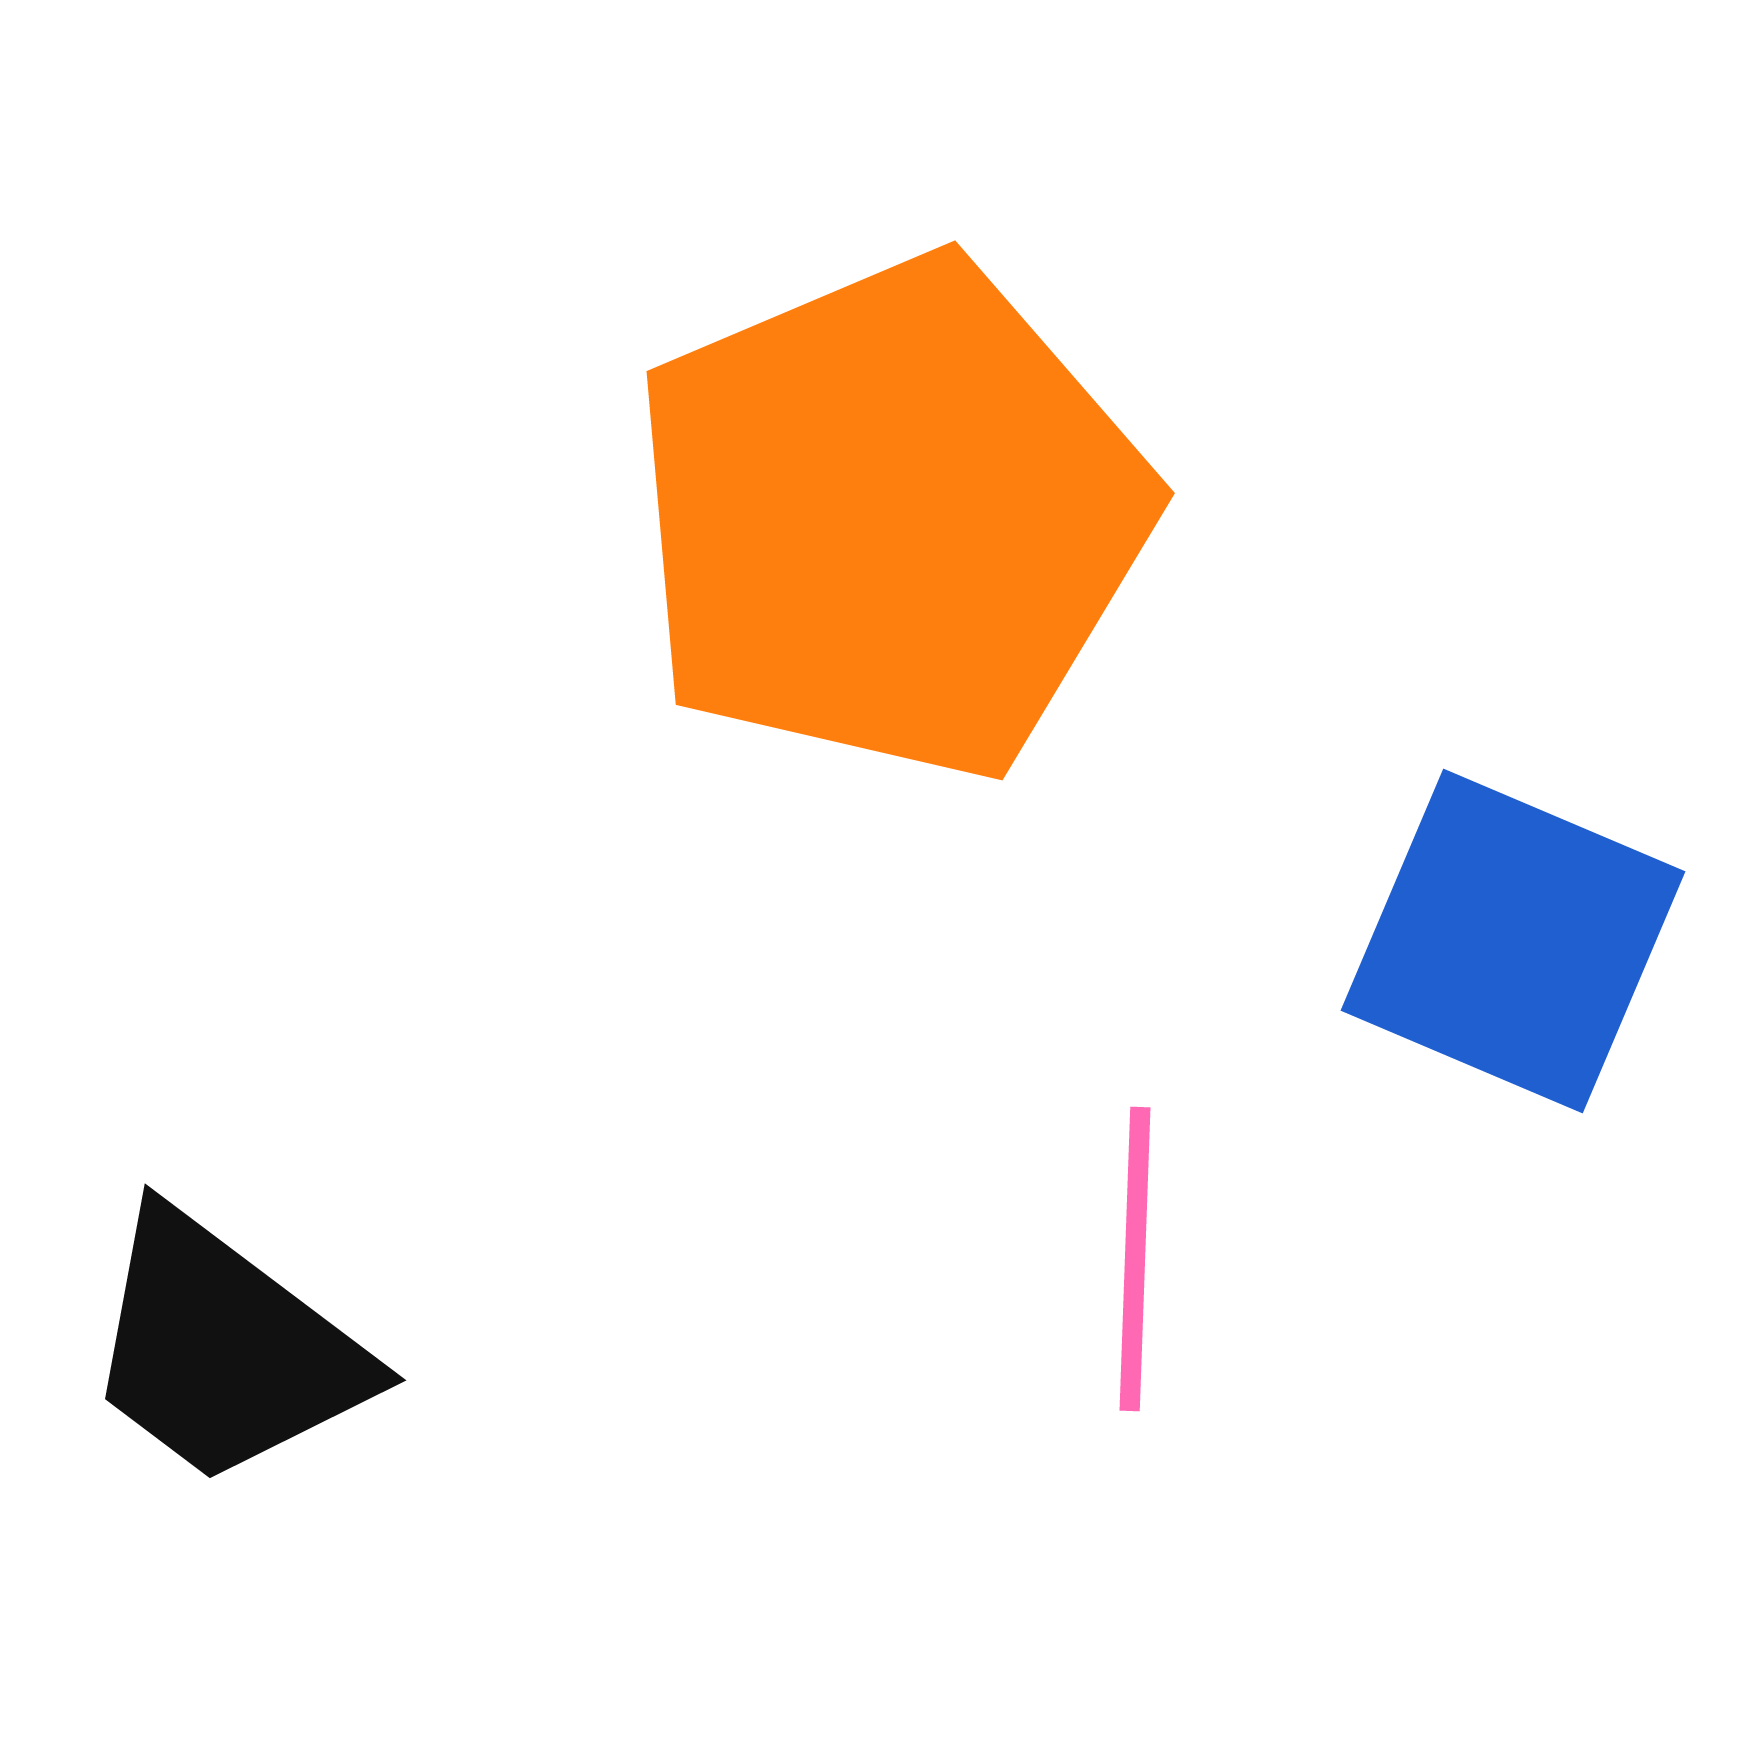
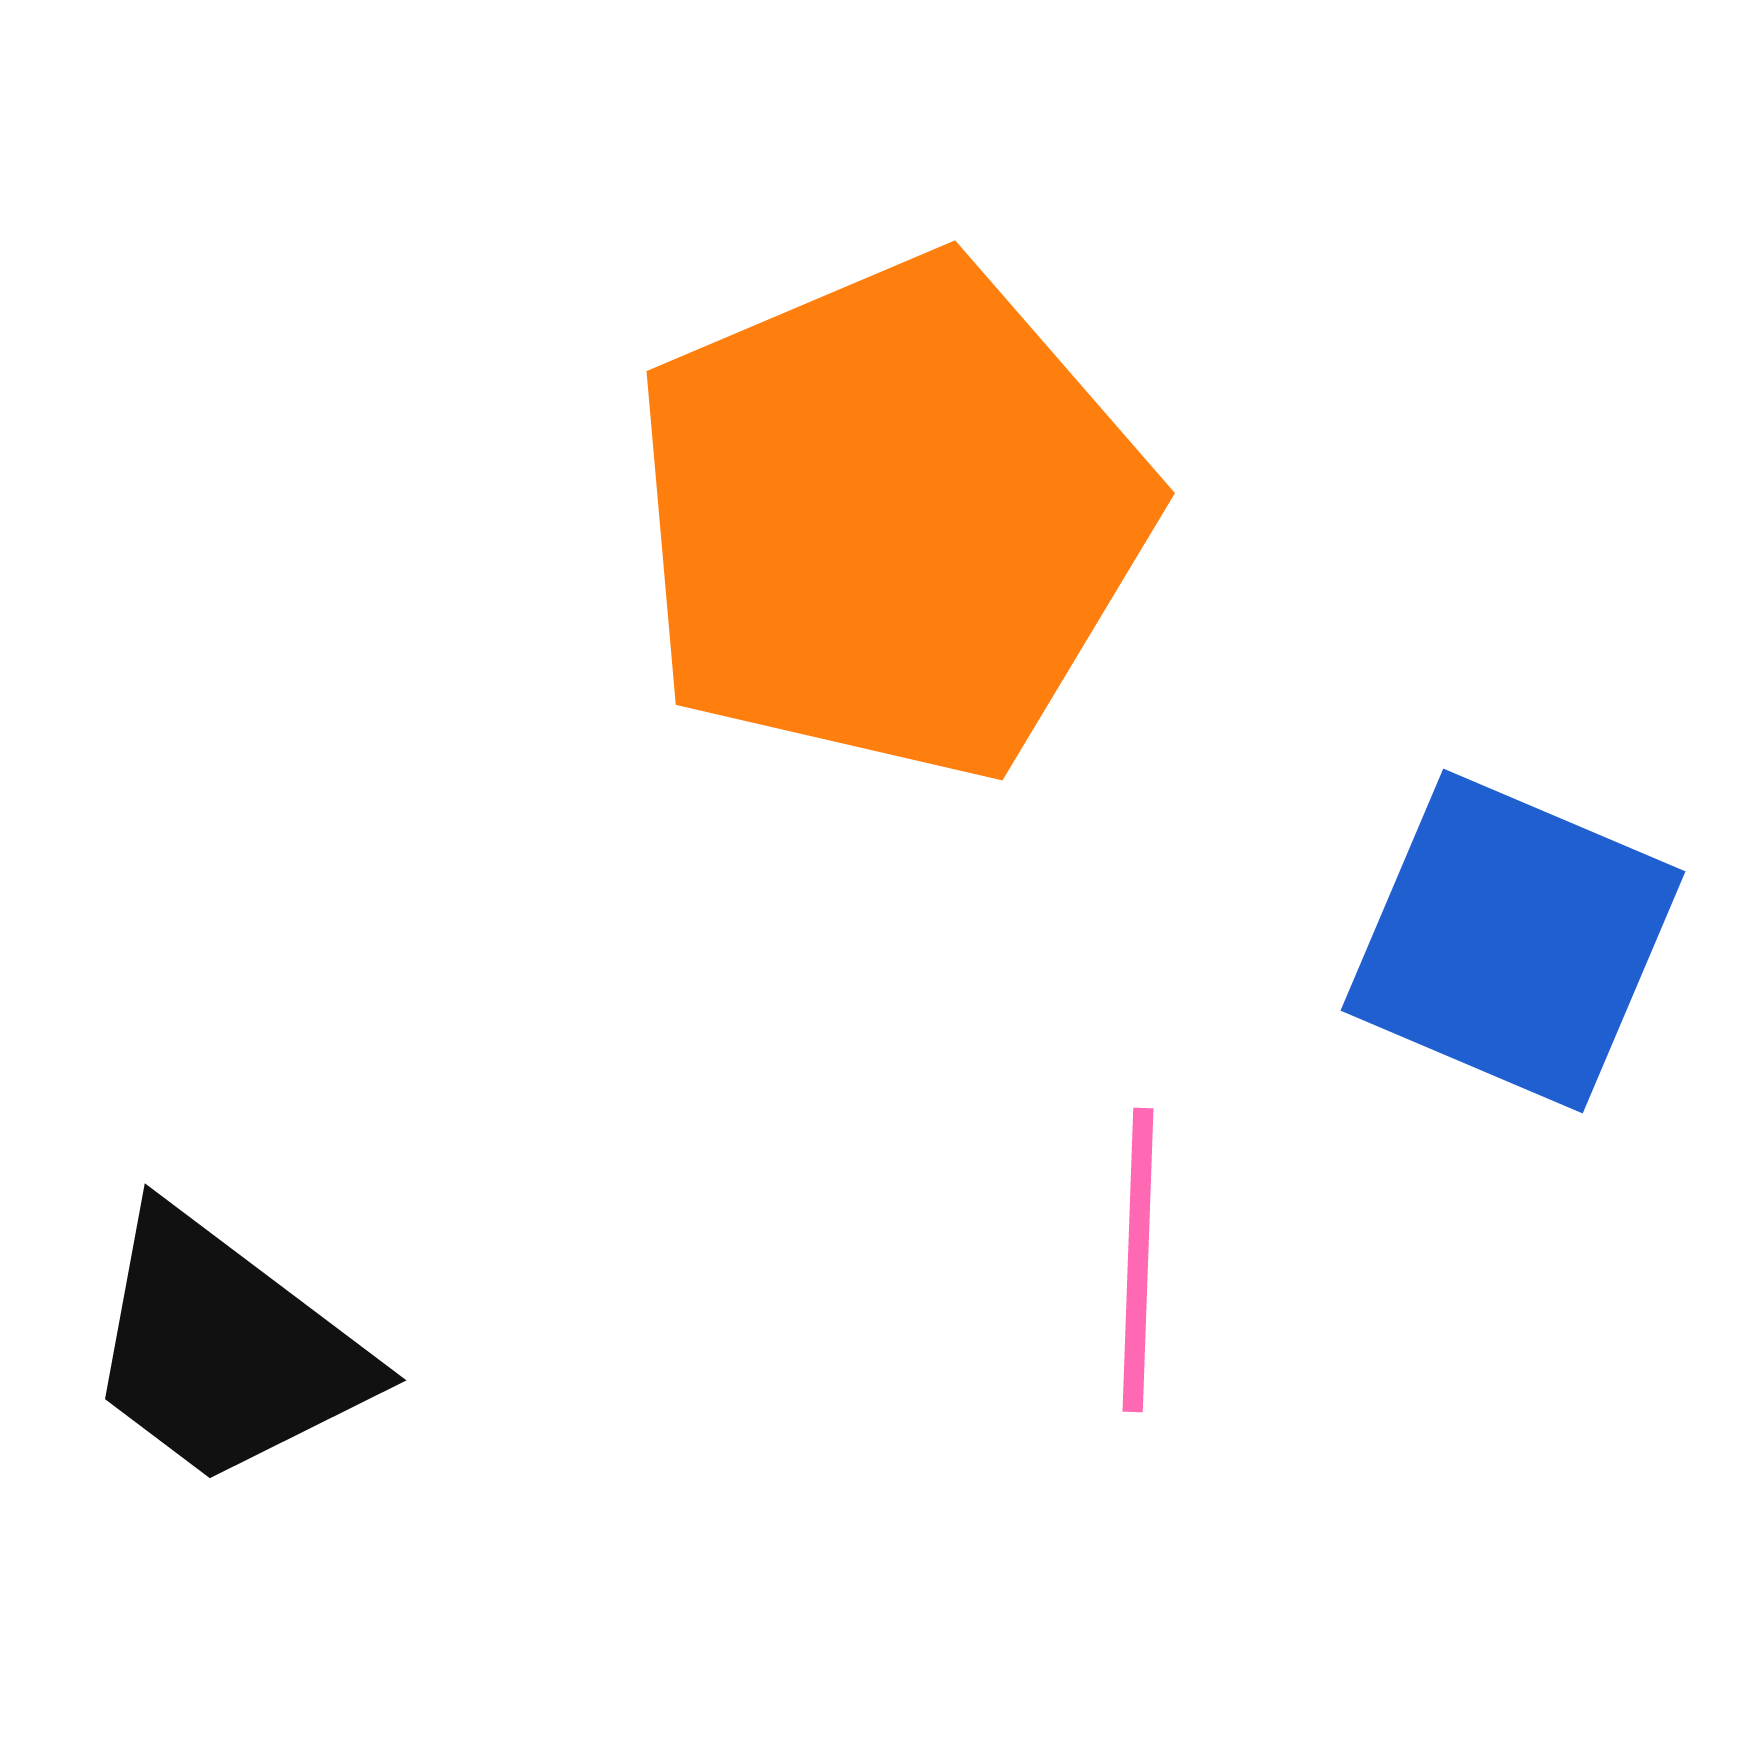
pink line: moved 3 px right, 1 px down
